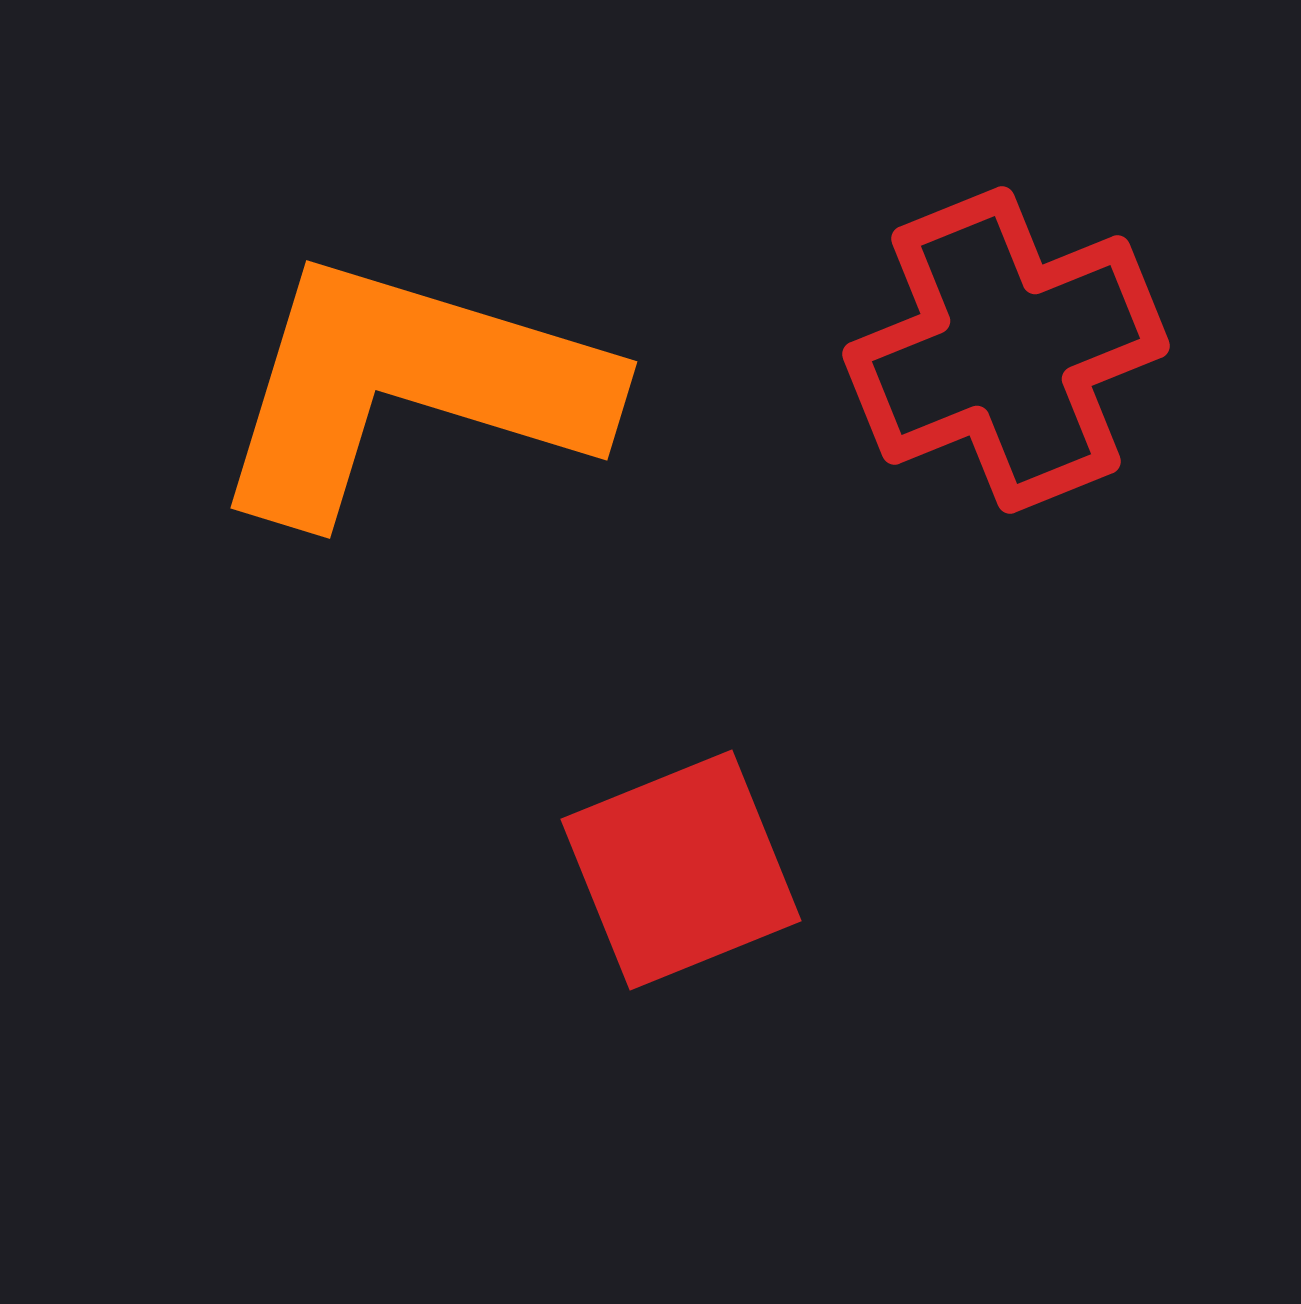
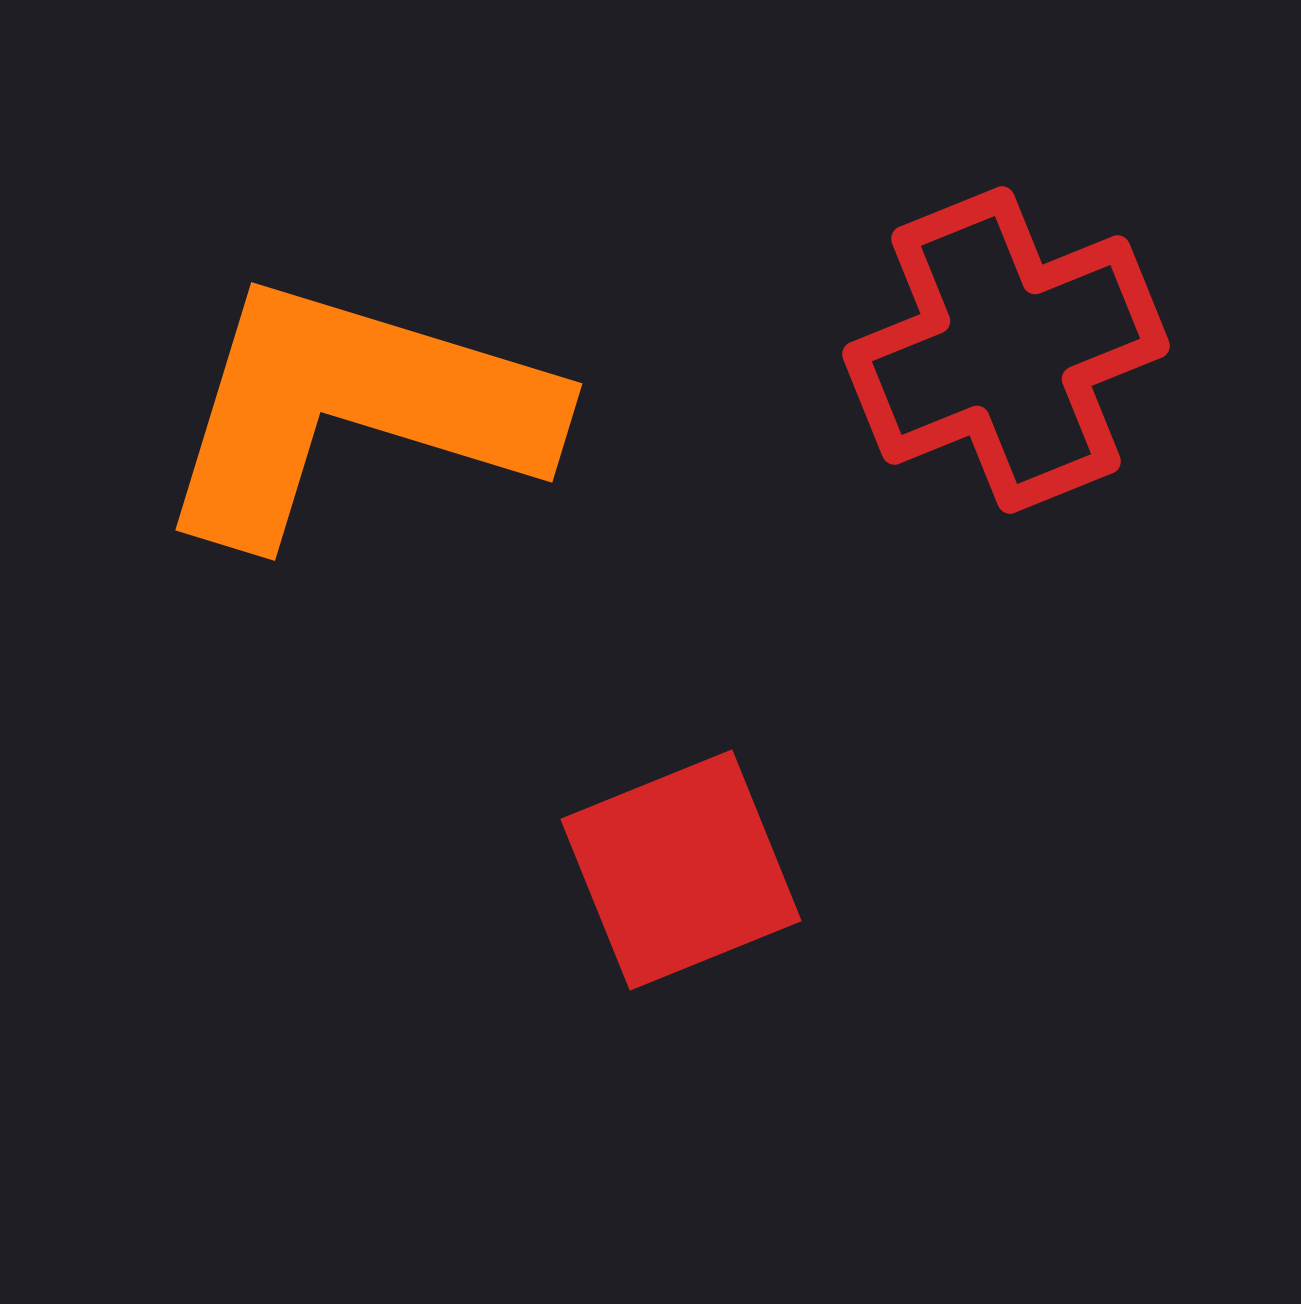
orange L-shape: moved 55 px left, 22 px down
